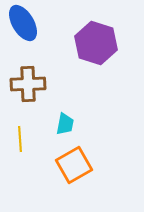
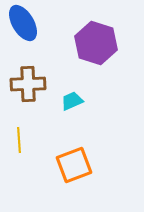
cyan trapezoid: moved 7 px right, 23 px up; rotated 125 degrees counterclockwise
yellow line: moved 1 px left, 1 px down
orange square: rotated 9 degrees clockwise
